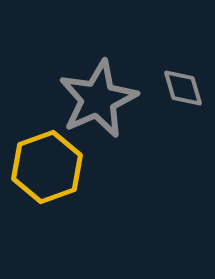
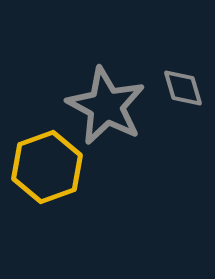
gray star: moved 8 px right, 7 px down; rotated 20 degrees counterclockwise
